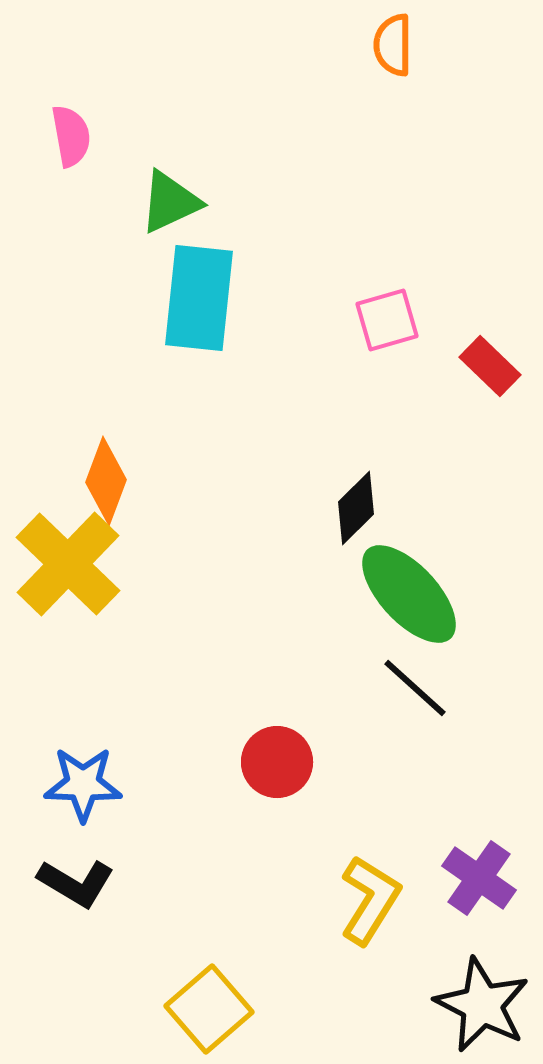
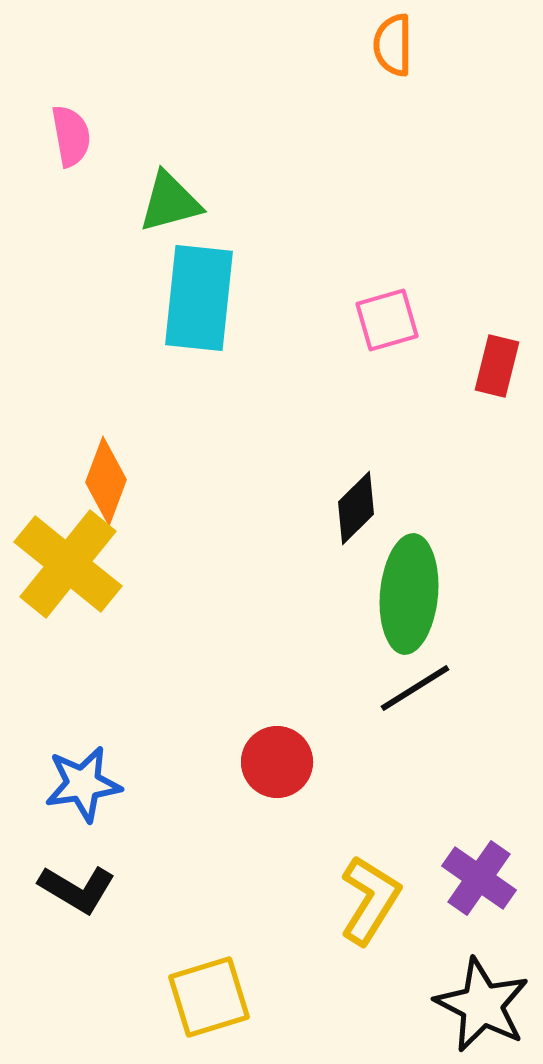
green triangle: rotated 10 degrees clockwise
red rectangle: moved 7 px right; rotated 60 degrees clockwise
yellow cross: rotated 5 degrees counterclockwise
green ellipse: rotated 48 degrees clockwise
black line: rotated 74 degrees counterclockwise
blue star: rotated 10 degrees counterclockwise
black L-shape: moved 1 px right, 6 px down
yellow square: moved 12 px up; rotated 24 degrees clockwise
